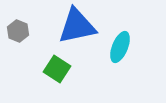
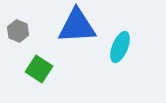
blue triangle: rotated 9 degrees clockwise
green square: moved 18 px left
